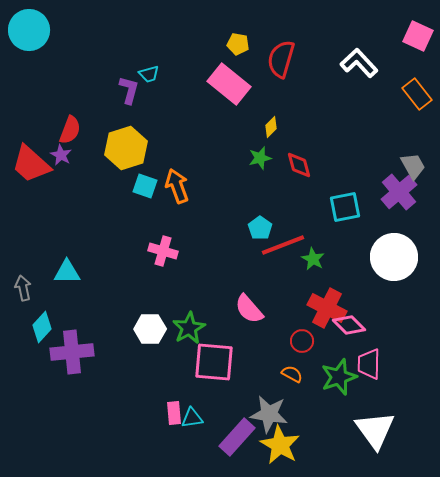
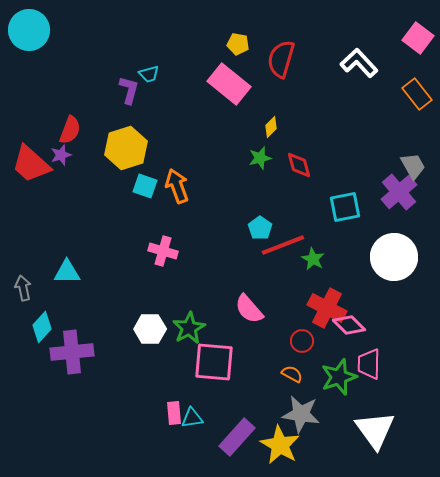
pink square at (418, 36): moved 2 px down; rotated 12 degrees clockwise
purple star at (61, 155): rotated 25 degrees clockwise
gray star at (269, 414): moved 32 px right
